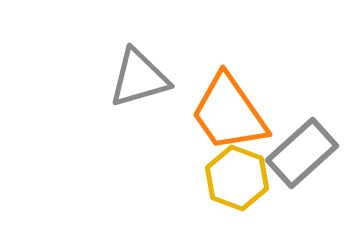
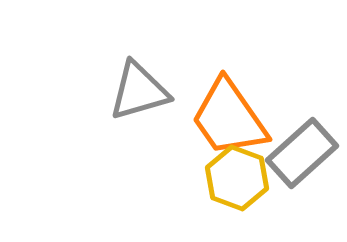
gray triangle: moved 13 px down
orange trapezoid: moved 5 px down
